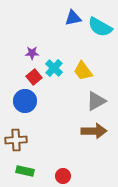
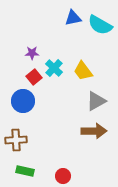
cyan semicircle: moved 2 px up
blue circle: moved 2 px left
